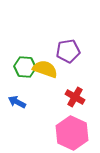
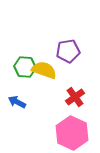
yellow semicircle: moved 1 px left, 1 px down
red cross: rotated 24 degrees clockwise
